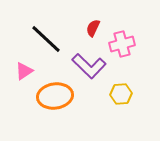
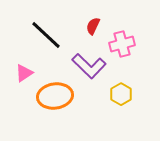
red semicircle: moved 2 px up
black line: moved 4 px up
pink triangle: moved 2 px down
yellow hexagon: rotated 25 degrees counterclockwise
